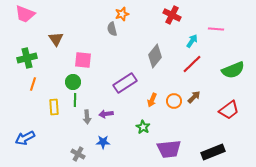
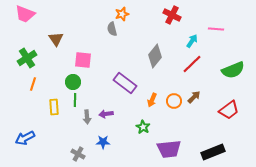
green cross: rotated 18 degrees counterclockwise
purple rectangle: rotated 70 degrees clockwise
